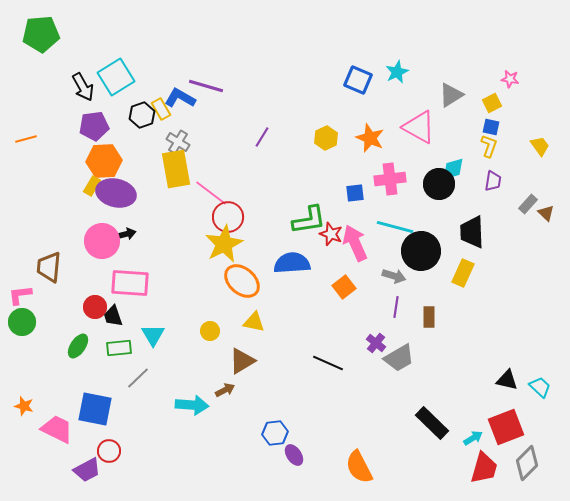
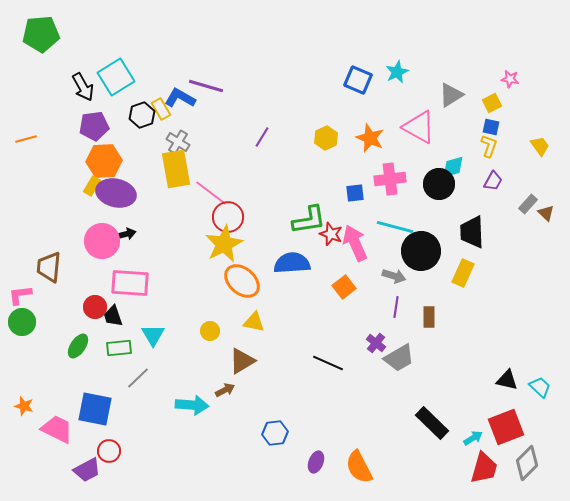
cyan diamond at (453, 169): moved 2 px up
purple trapezoid at (493, 181): rotated 20 degrees clockwise
purple ellipse at (294, 455): moved 22 px right, 7 px down; rotated 55 degrees clockwise
